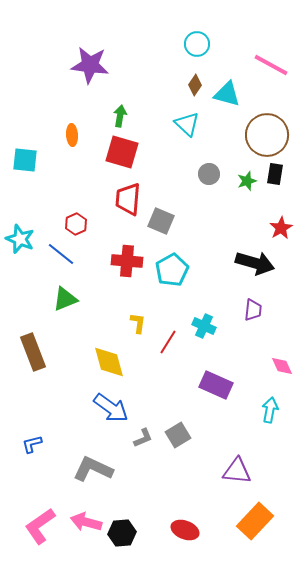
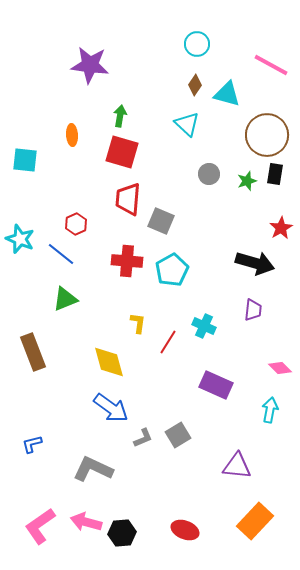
pink diamond at (282, 366): moved 2 px left, 2 px down; rotated 20 degrees counterclockwise
purple triangle at (237, 471): moved 5 px up
